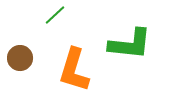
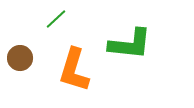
green line: moved 1 px right, 4 px down
